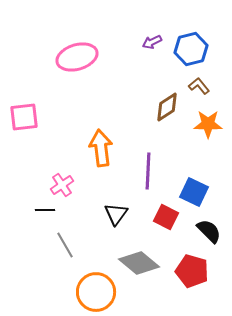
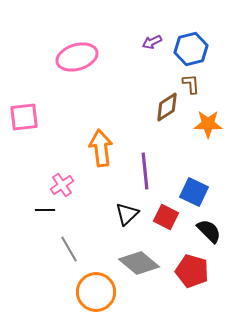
brown L-shape: moved 8 px left, 2 px up; rotated 35 degrees clockwise
purple line: moved 3 px left; rotated 9 degrees counterclockwise
black triangle: moved 11 px right; rotated 10 degrees clockwise
gray line: moved 4 px right, 4 px down
